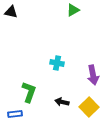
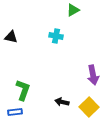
black triangle: moved 25 px down
cyan cross: moved 1 px left, 27 px up
green L-shape: moved 6 px left, 2 px up
blue rectangle: moved 2 px up
